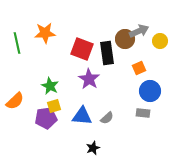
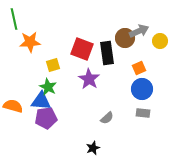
orange star: moved 15 px left, 9 px down
brown circle: moved 1 px up
green line: moved 3 px left, 24 px up
green star: moved 2 px left, 1 px down
blue circle: moved 8 px left, 2 px up
orange semicircle: moved 2 px left, 5 px down; rotated 120 degrees counterclockwise
yellow square: moved 1 px left, 41 px up
blue triangle: moved 41 px left, 15 px up
